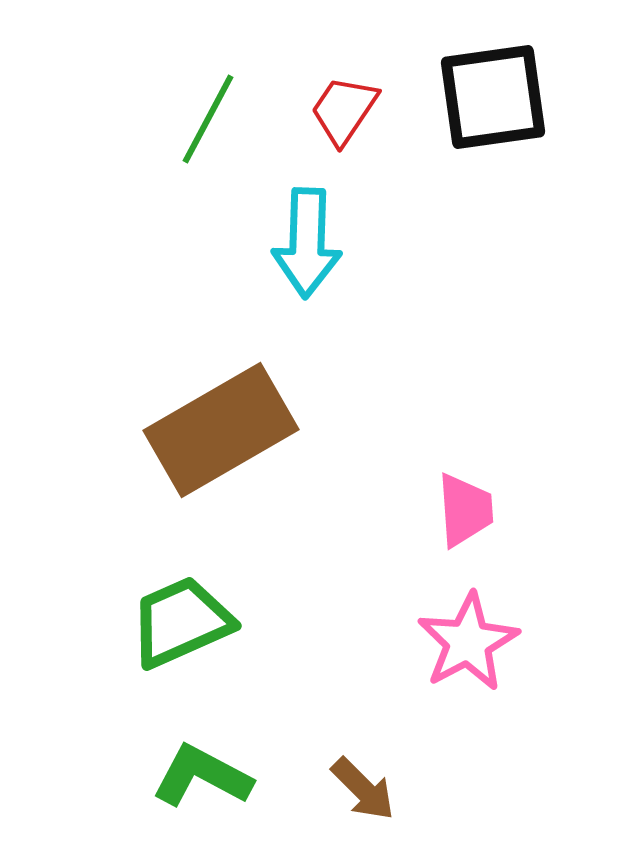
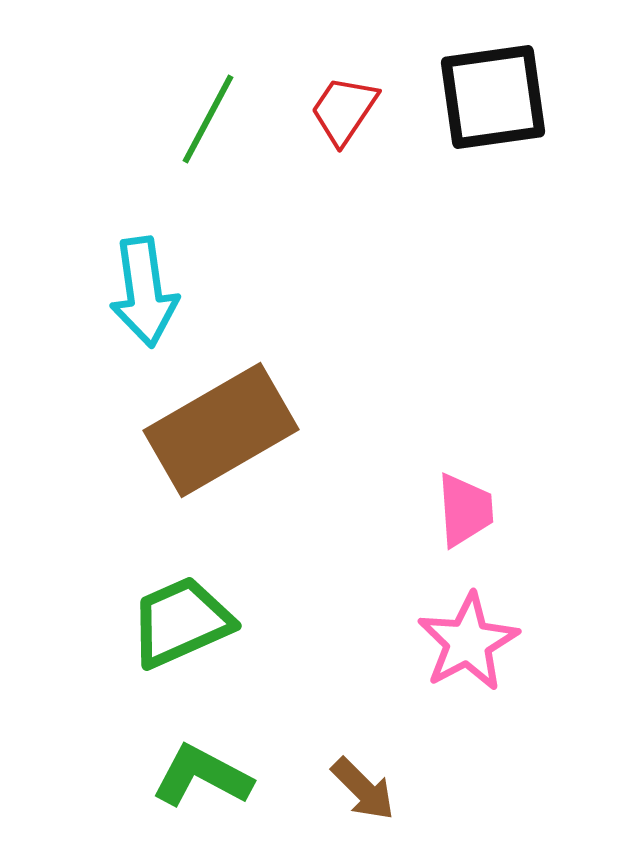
cyan arrow: moved 163 px left, 49 px down; rotated 10 degrees counterclockwise
